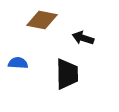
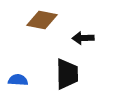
black arrow: rotated 20 degrees counterclockwise
blue semicircle: moved 17 px down
